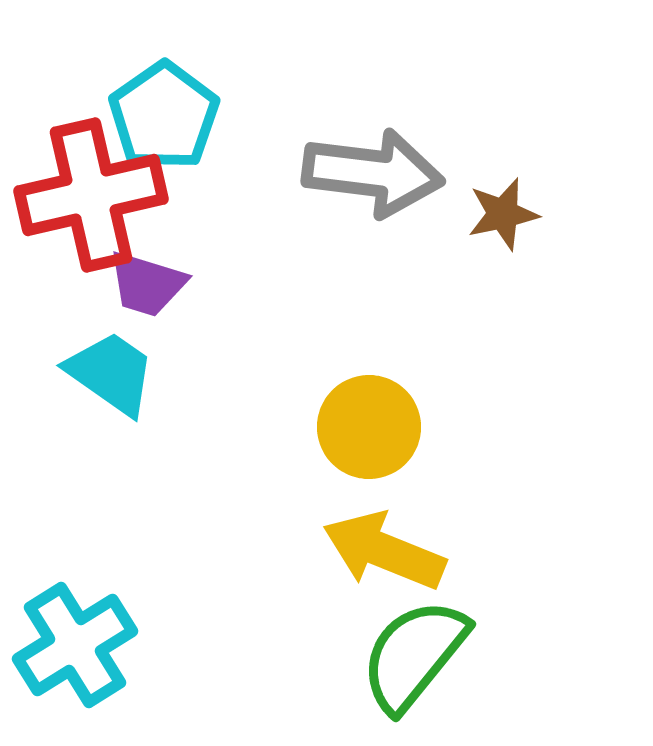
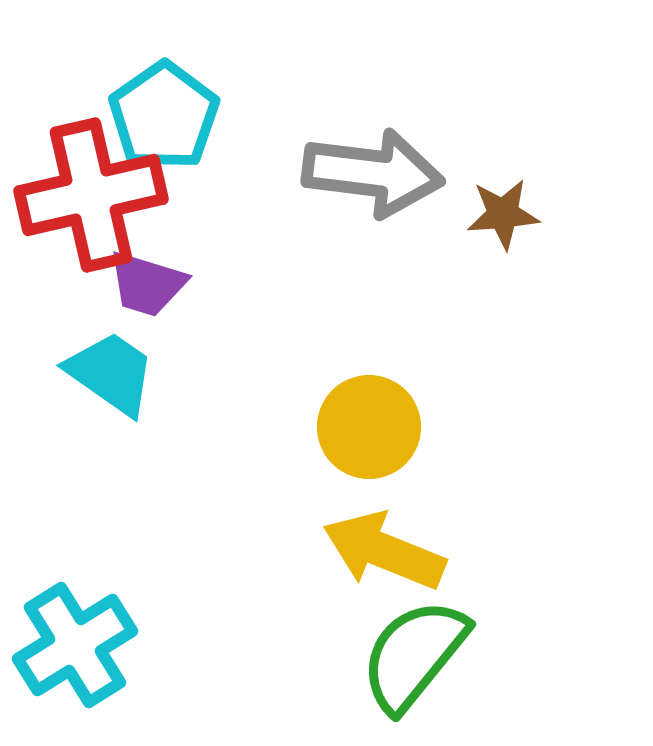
brown star: rotated 8 degrees clockwise
